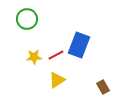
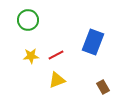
green circle: moved 1 px right, 1 px down
blue rectangle: moved 14 px right, 3 px up
yellow star: moved 3 px left, 1 px up
yellow triangle: rotated 12 degrees clockwise
